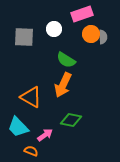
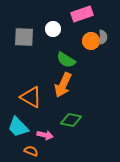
white circle: moved 1 px left
orange circle: moved 7 px down
pink arrow: rotated 49 degrees clockwise
